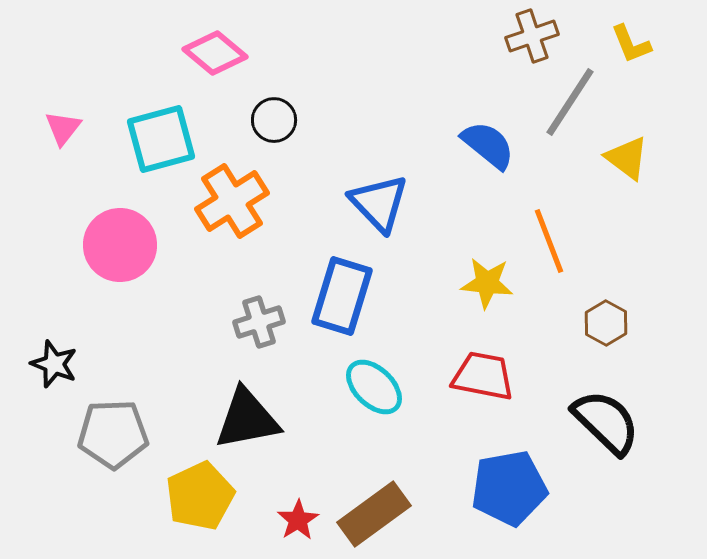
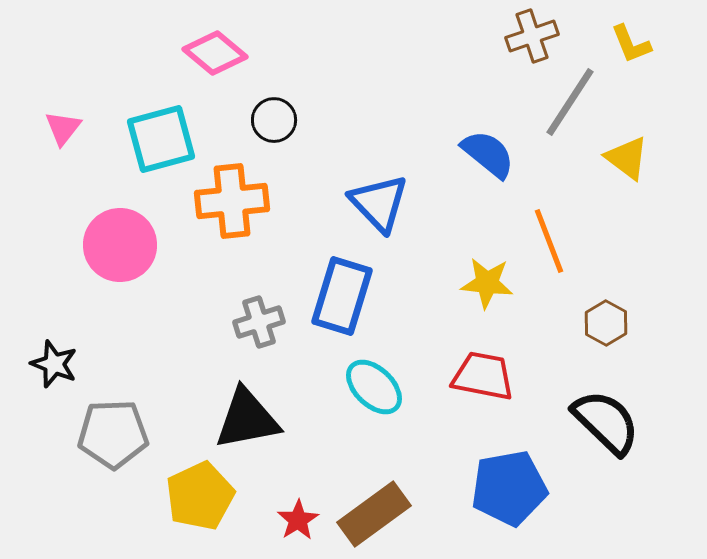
blue semicircle: moved 9 px down
orange cross: rotated 26 degrees clockwise
